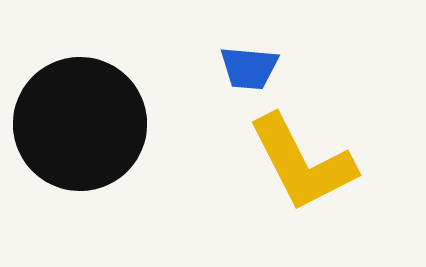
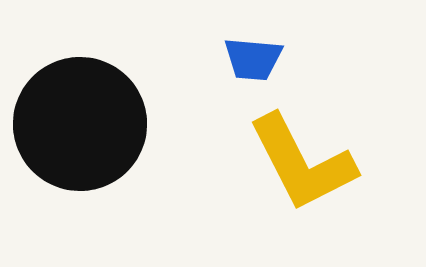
blue trapezoid: moved 4 px right, 9 px up
